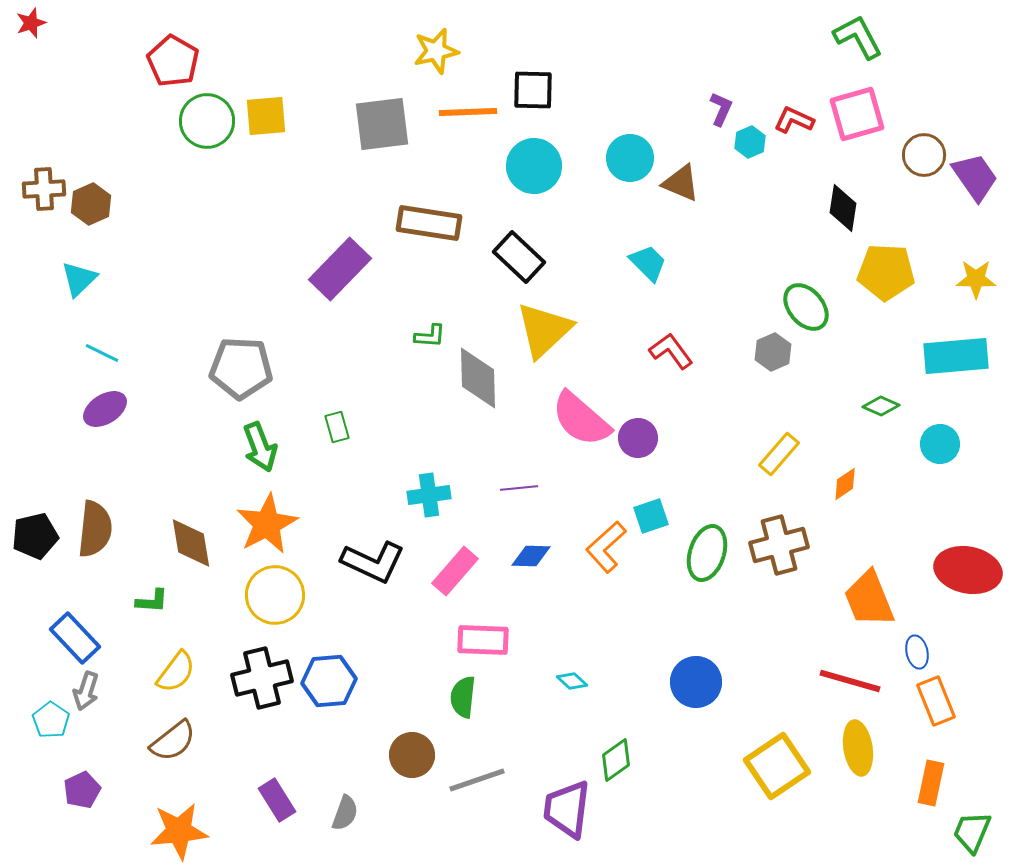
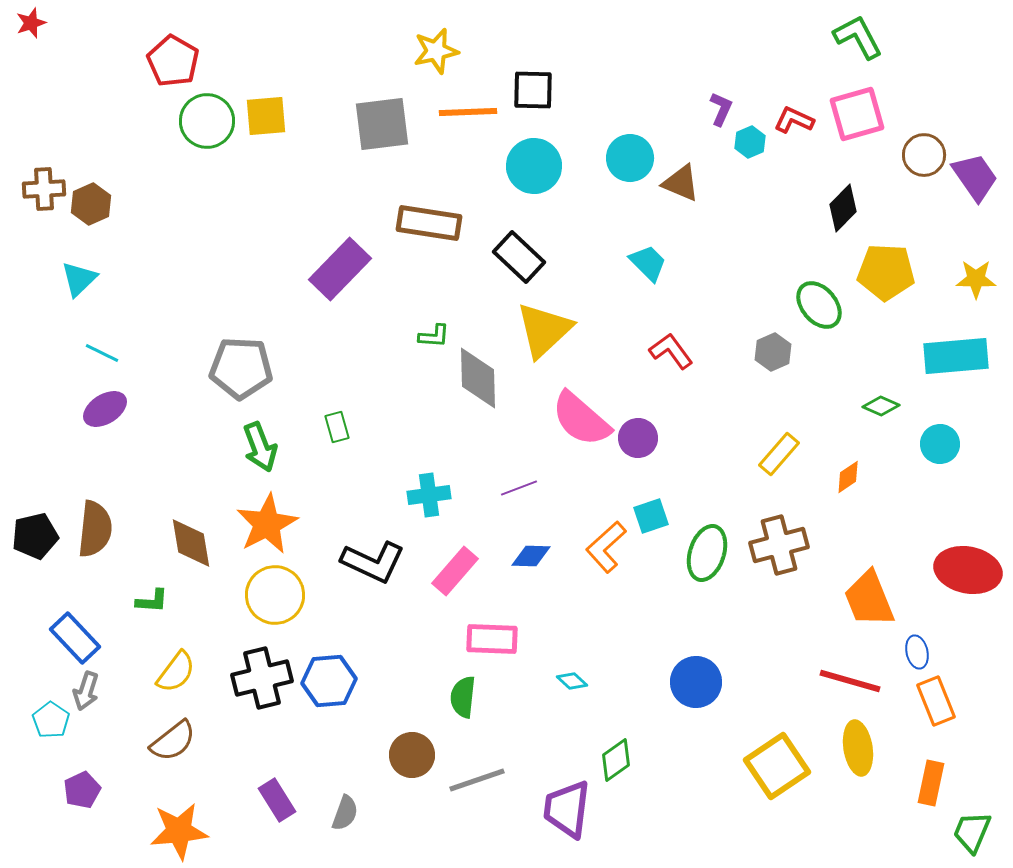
black diamond at (843, 208): rotated 36 degrees clockwise
green ellipse at (806, 307): moved 13 px right, 2 px up
green L-shape at (430, 336): moved 4 px right
orange diamond at (845, 484): moved 3 px right, 7 px up
purple line at (519, 488): rotated 15 degrees counterclockwise
pink rectangle at (483, 640): moved 9 px right, 1 px up
